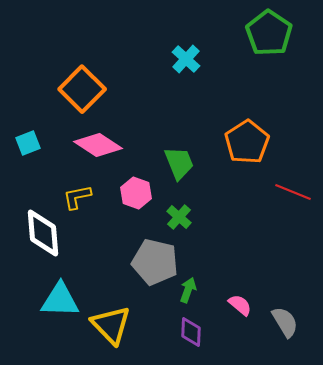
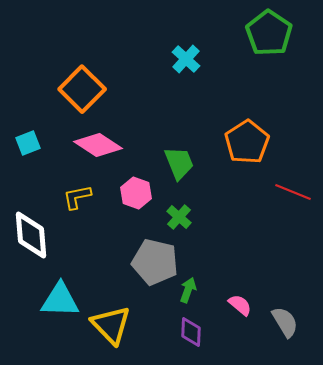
white diamond: moved 12 px left, 2 px down
